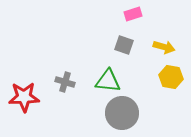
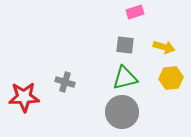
pink rectangle: moved 2 px right, 2 px up
gray square: moved 1 px right; rotated 12 degrees counterclockwise
yellow hexagon: moved 1 px down; rotated 15 degrees counterclockwise
green triangle: moved 17 px right, 3 px up; rotated 20 degrees counterclockwise
gray circle: moved 1 px up
